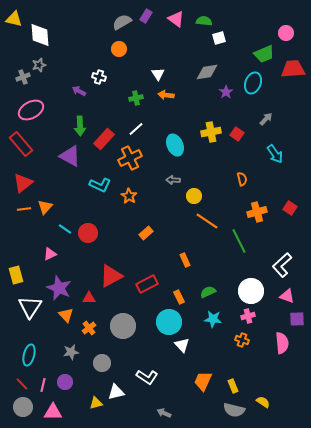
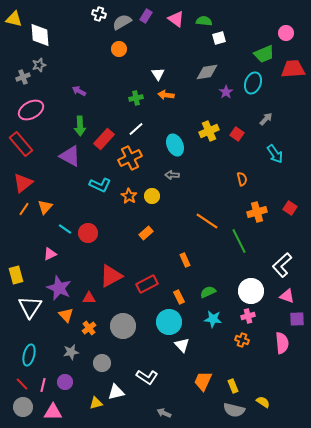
white cross at (99, 77): moved 63 px up
yellow cross at (211, 132): moved 2 px left, 1 px up; rotated 12 degrees counterclockwise
gray arrow at (173, 180): moved 1 px left, 5 px up
yellow circle at (194, 196): moved 42 px left
orange line at (24, 209): rotated 48 degrees counterclockwise
